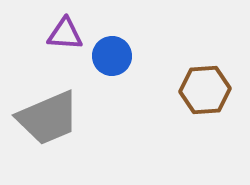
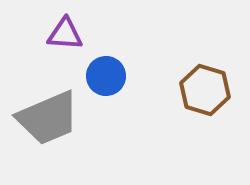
blue circle: moved 6 px left, 20 px down
brown hexagon: rotated 21 degrees clockwise
